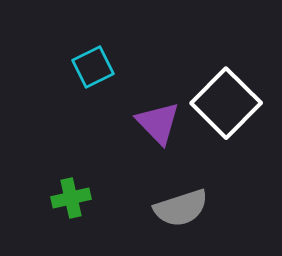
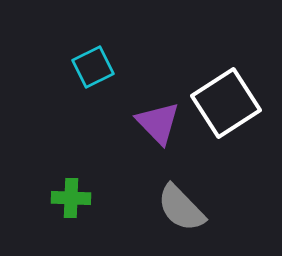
white square: rotated 12 degrees clockwise
green cross: rotated 15 degrees clockwise
gray semicircle: rotated 64 degrees clockwise
